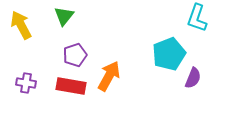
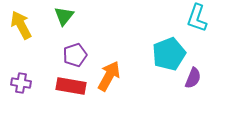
purple cross: moved 5 px left
